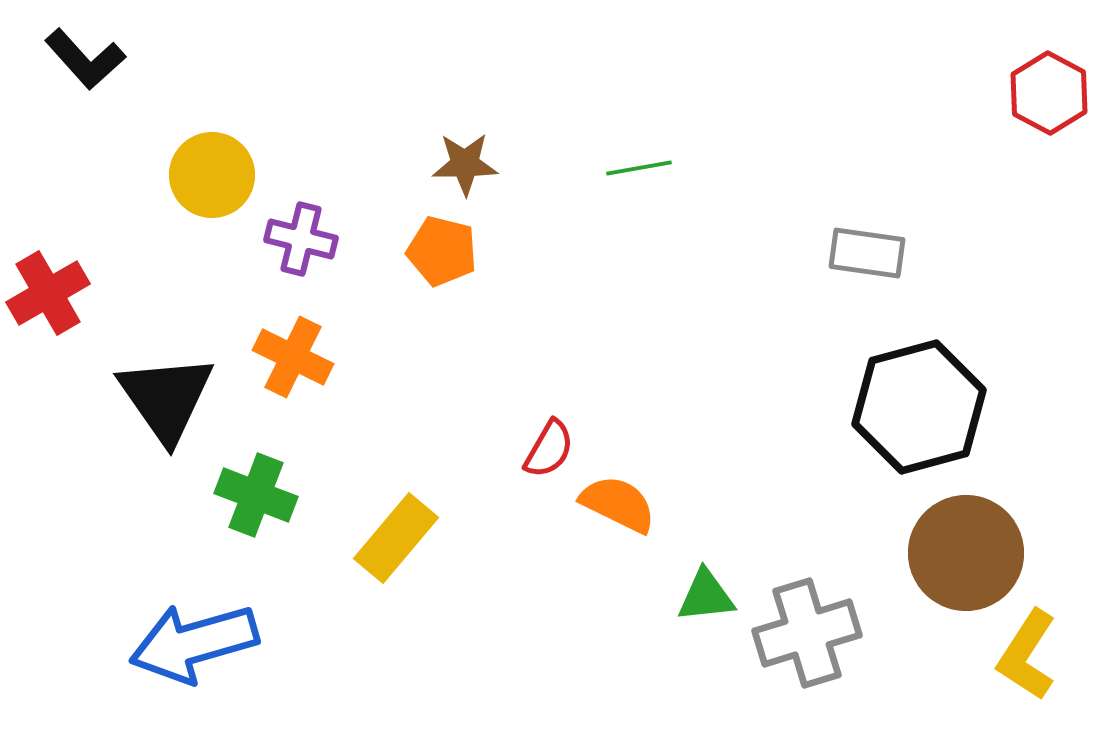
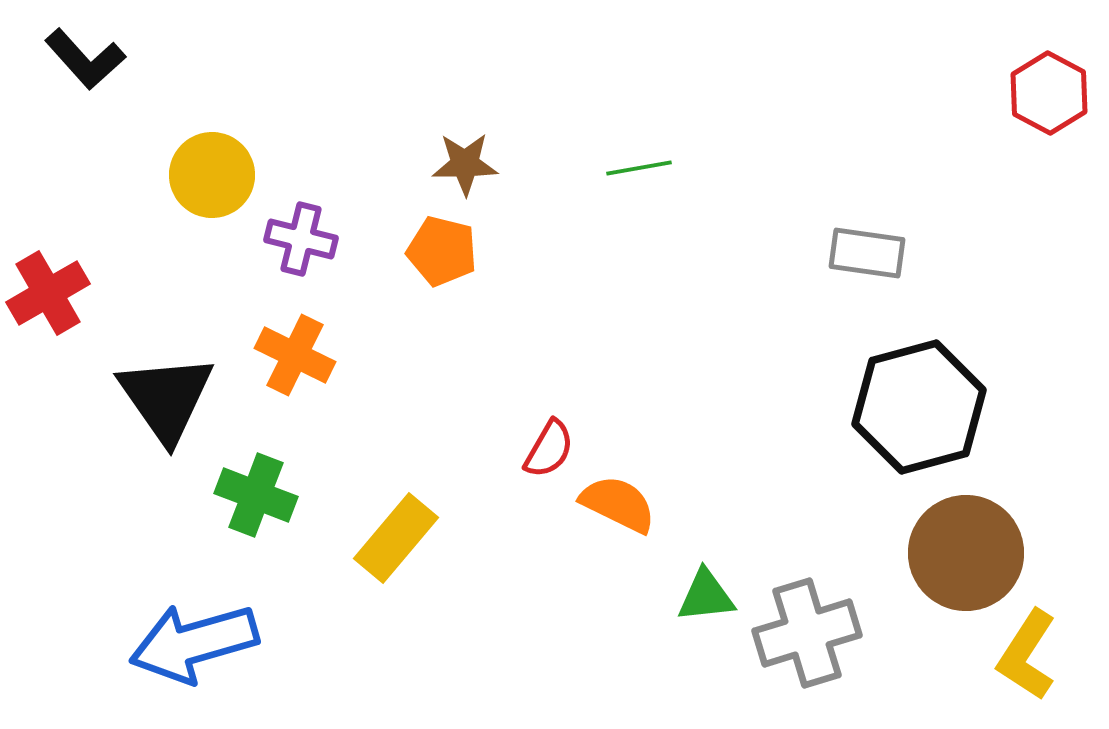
orange cross: moved 2 px right, 2 px up
